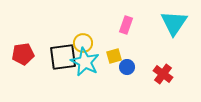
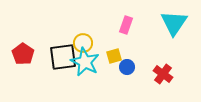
red pentagon: rotated 30 degrees counterclockwise
